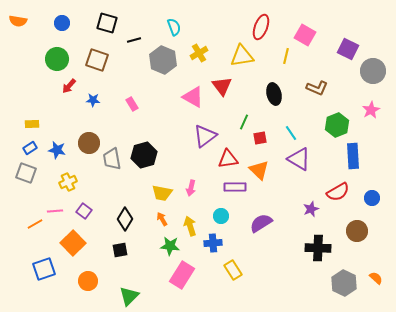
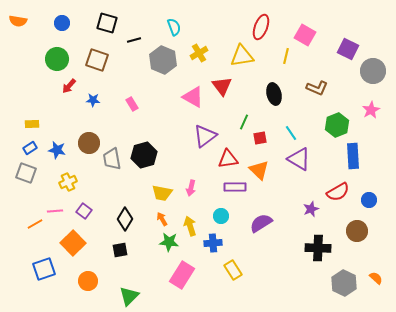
blue circle at (372, 198): moved 3 px left, 2 px down
green star at (170, 246): moved 1 px left, 4 px up
